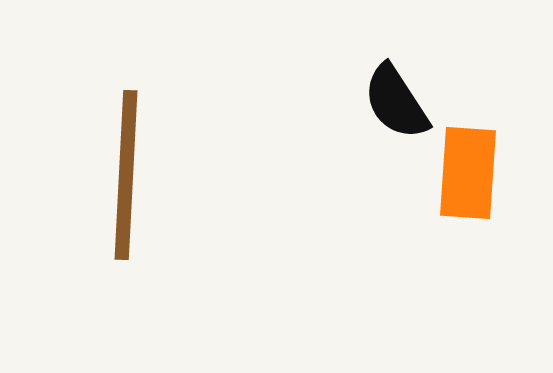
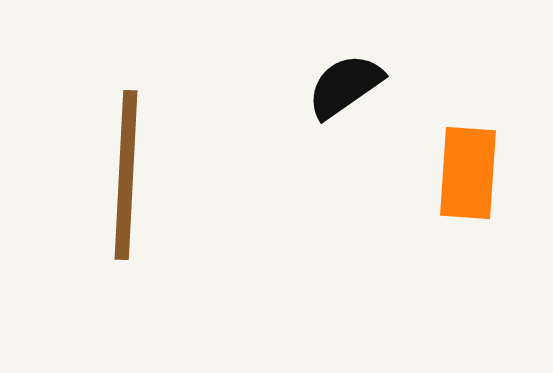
black semicircle: moved 51 px left, 16 px up; rotated 88 degrees clockwise
